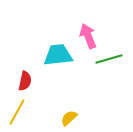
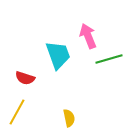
cyan trapezoid: rotated 76 degrees clockwise
red semicircle: moved 3 px up; rotated 96 degrees clockwise
yellow semicircle: rotated 120 degrees clockwise
